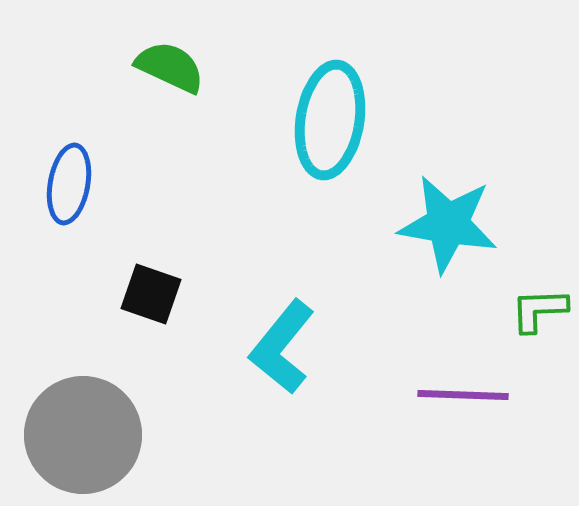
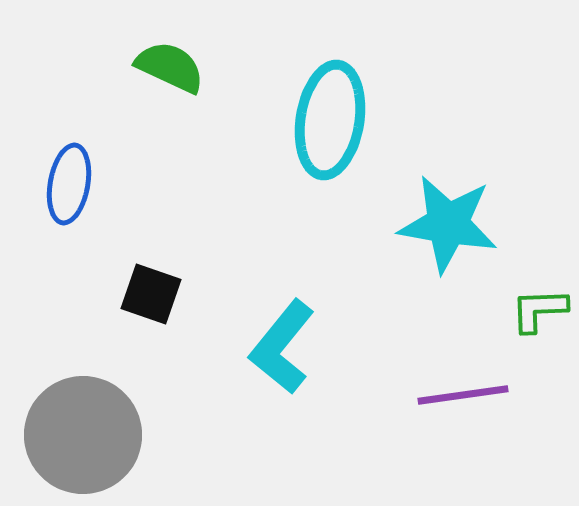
purple line: rotated 10 degrees counterclockwise
